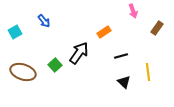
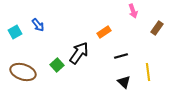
blue arrow: moved 6 px left, 4 px down
green square: moved 2 px right
